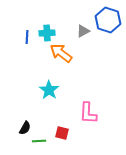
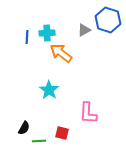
gray triangle: moved 1 px right, 1 px up
black semicircle: moved 1 px left
